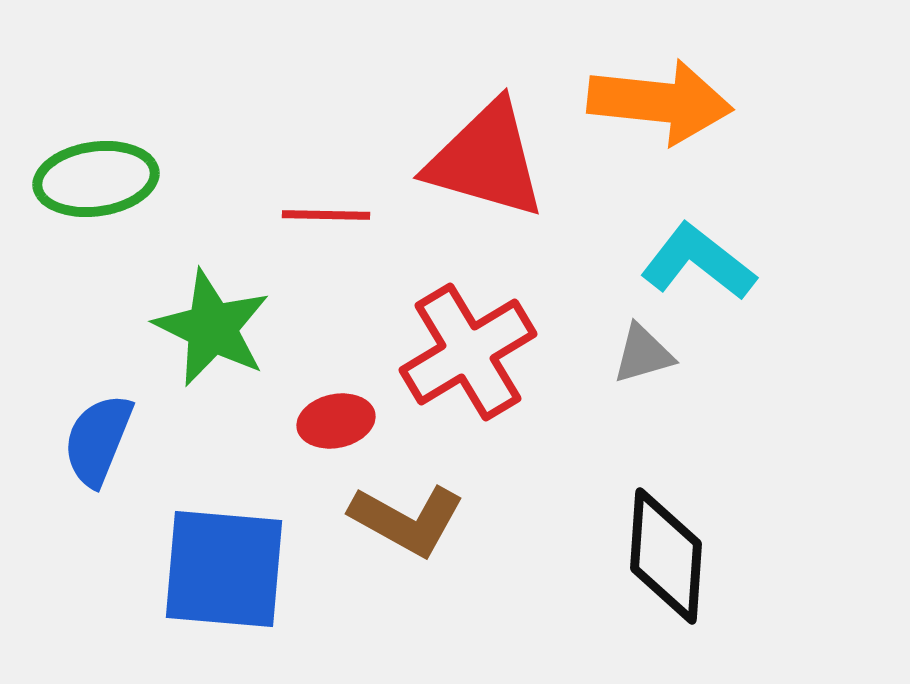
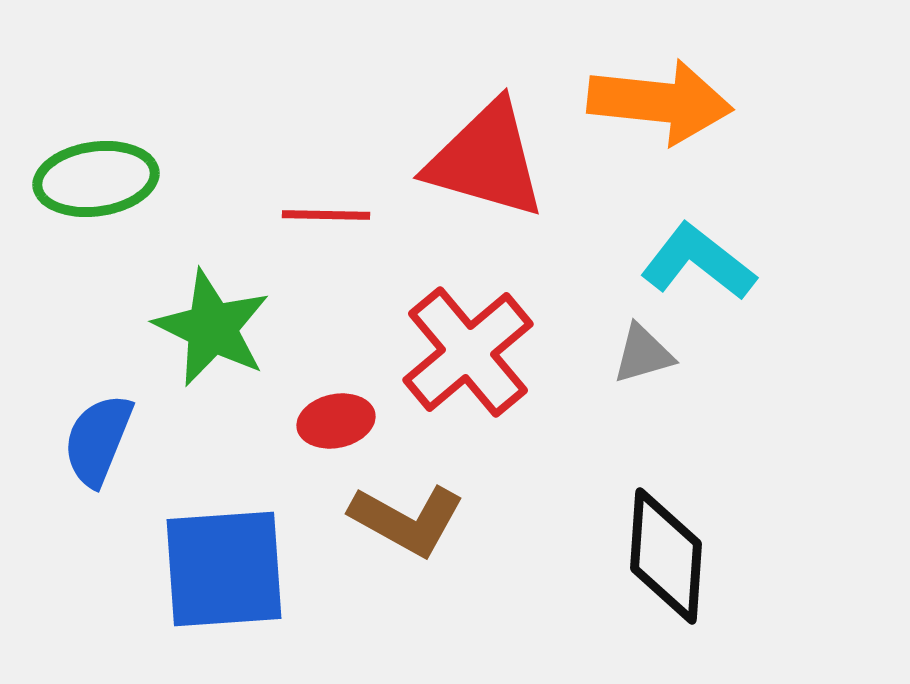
red cross: rotated 9 degrees counterclockwise
blue square: rotated 9 degrees counterclockwise
